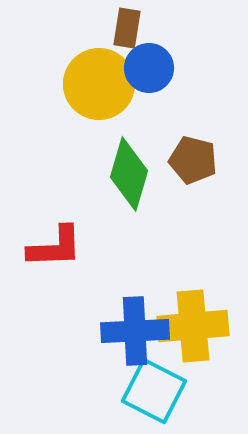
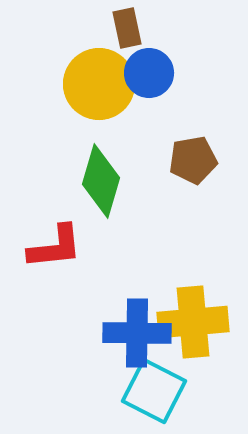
brown rectangle: rotated 21 degrees counterclockwise
blue circle: moved 5 px down
brown pentagon: rotated 24 degrees counterclockwise
green diamond: moved 28 px left, 7 px down
red L-shape: rotated 4 degrees counterclockwise
yellow cross: moved 4 px up
blue cross: moved 2 px right, 2 px down; rotated 4 degrees clockwise
